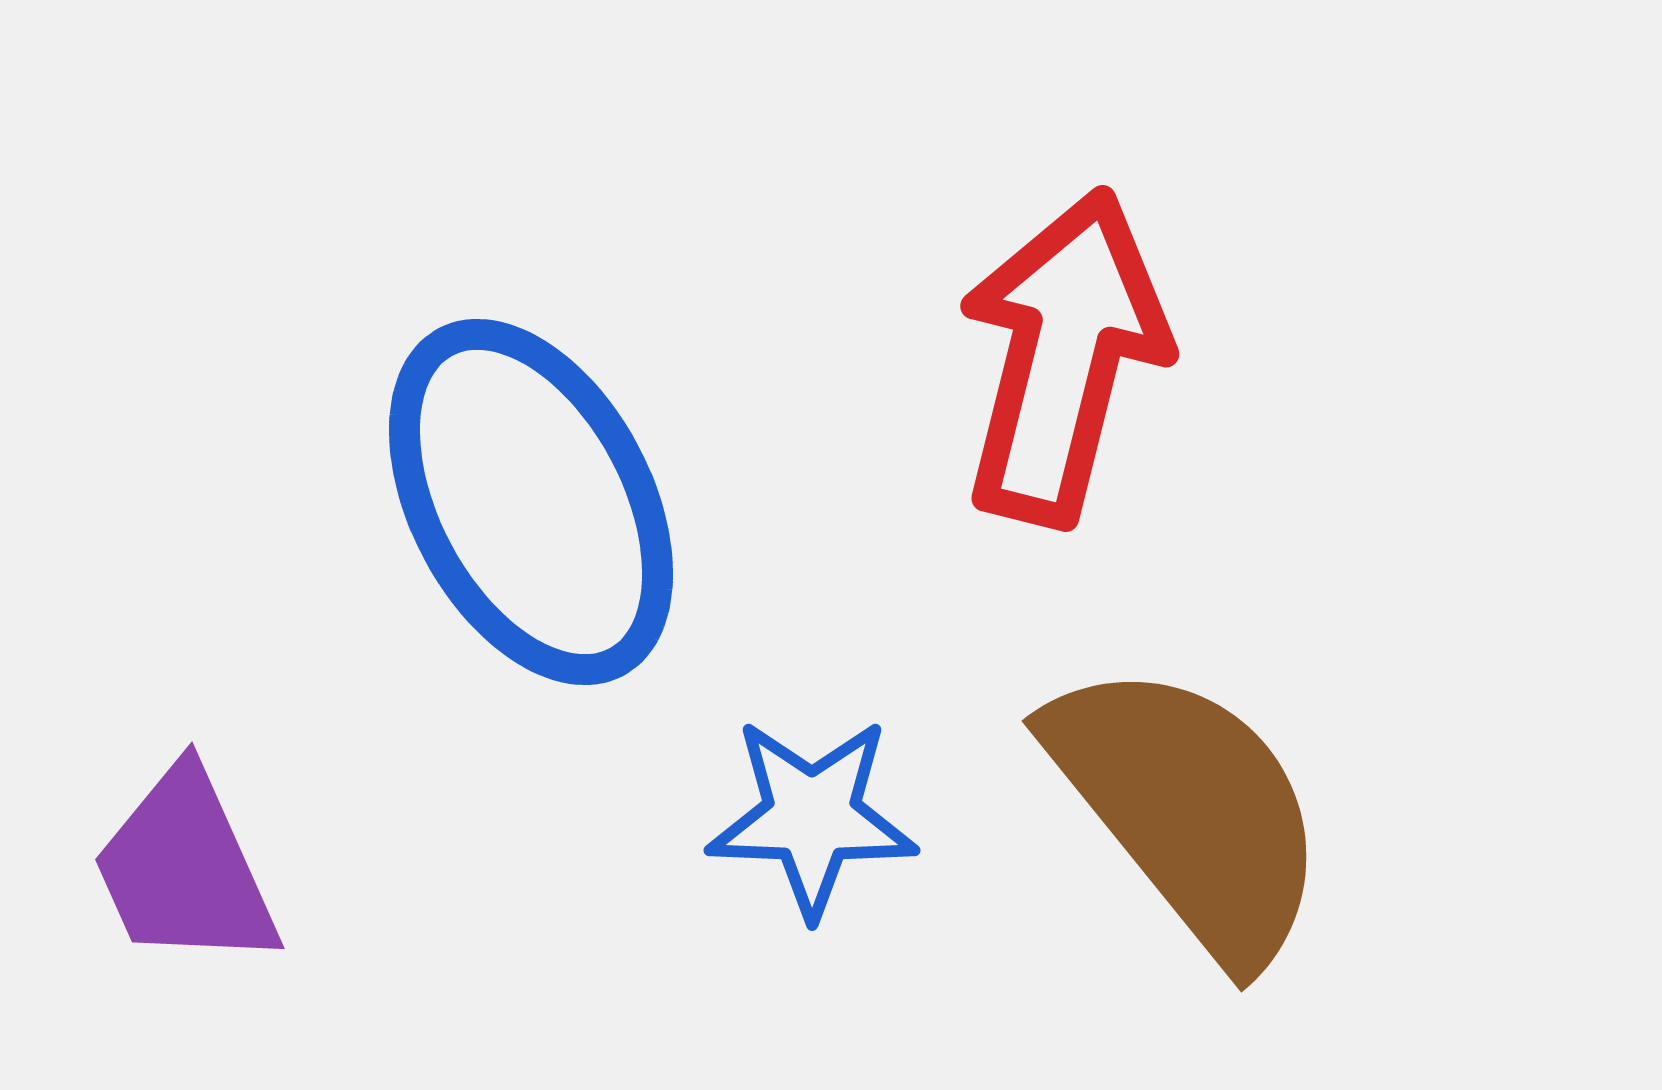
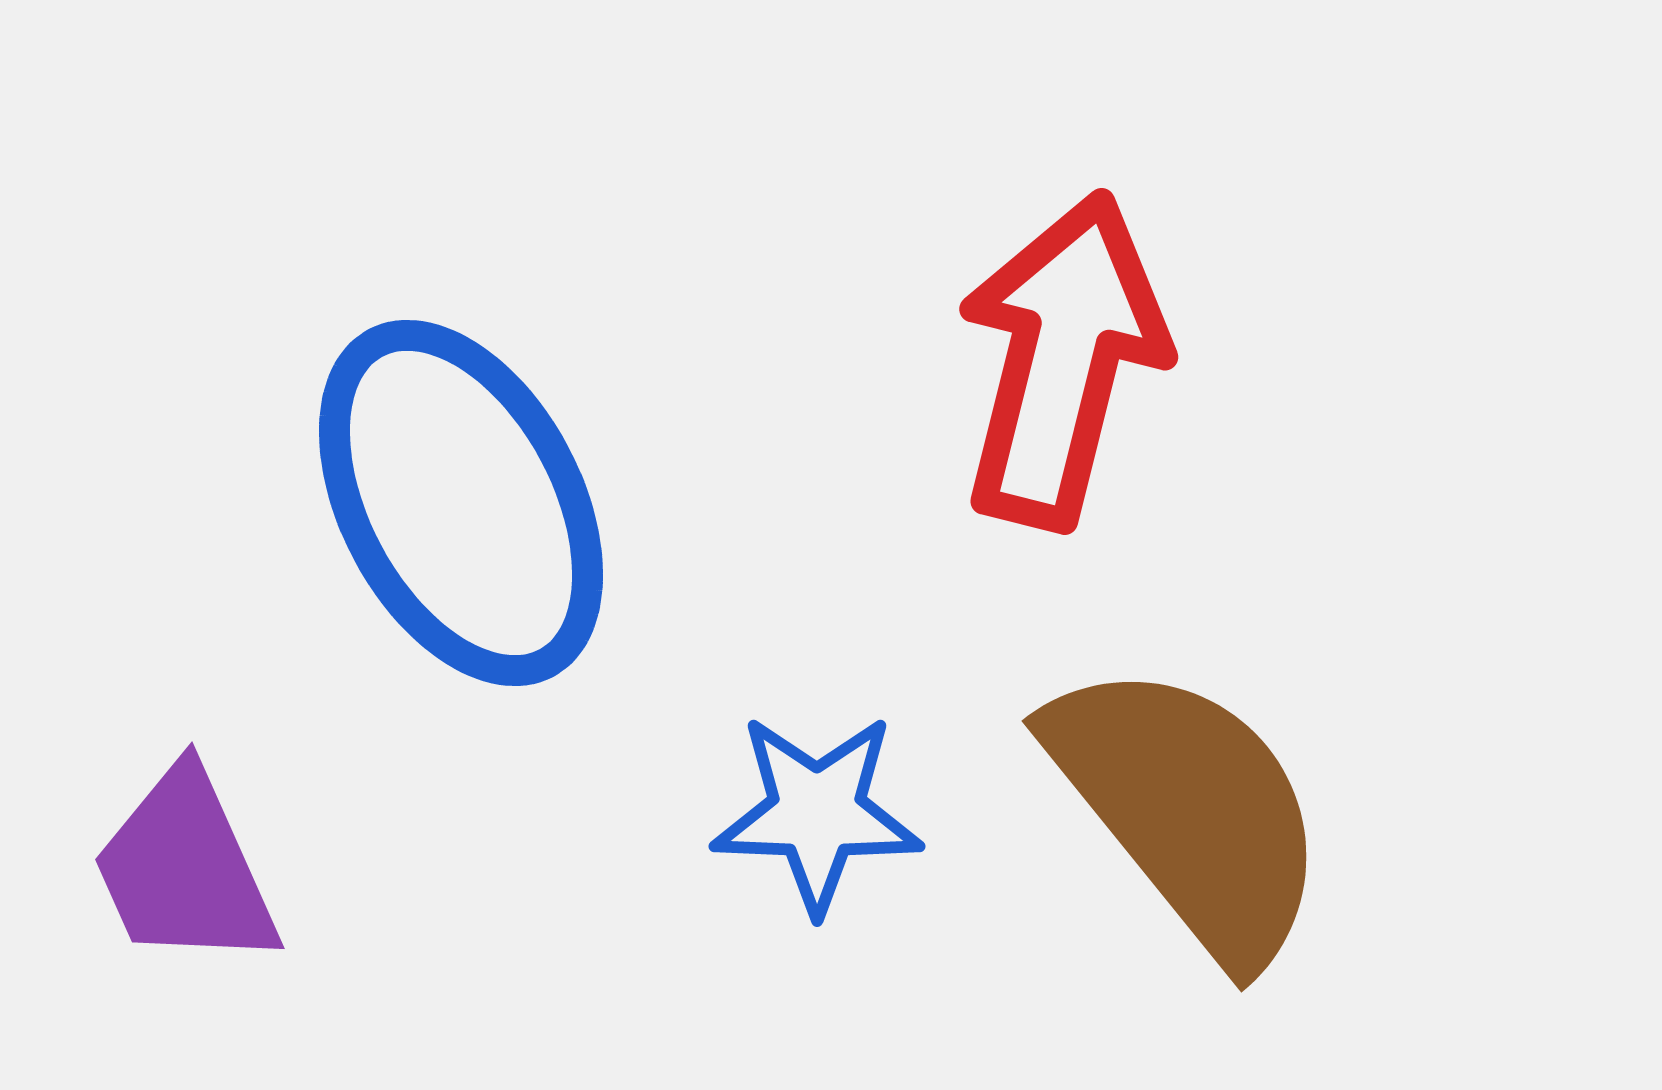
red arrow: moved 1 px left, 3 px down
blue ellipse: moved 70 px left, 1 px down
blue star: moved 5 px right, 4 px up
